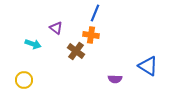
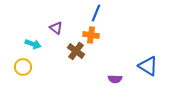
blue line: moved 1 px right
yellow circle: moved 1 px left, 13 px up
